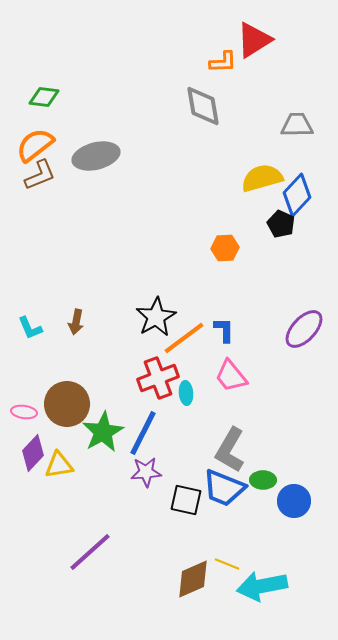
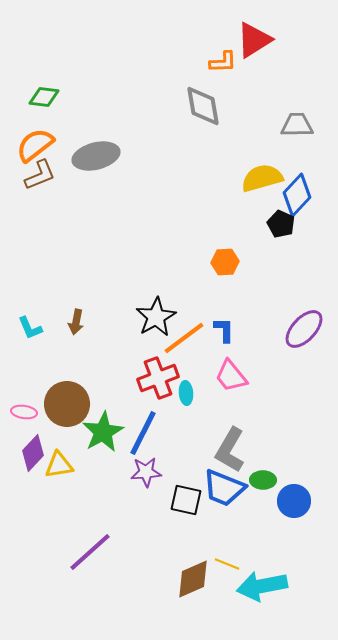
orange hexagon: moved 14 px down
